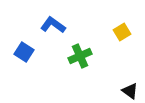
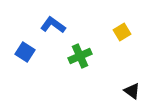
blue square: moved 1 px right
black triangle: moved 2 px right
